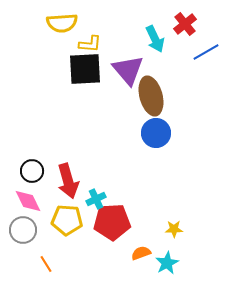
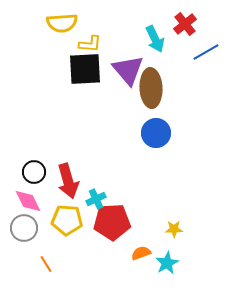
brown ellipse: moved 8 px up; rotated 12 degrees clockwise
black circle: moved 2 px right, 1 px down
gray circle: moved 1 px right, 2 px up
